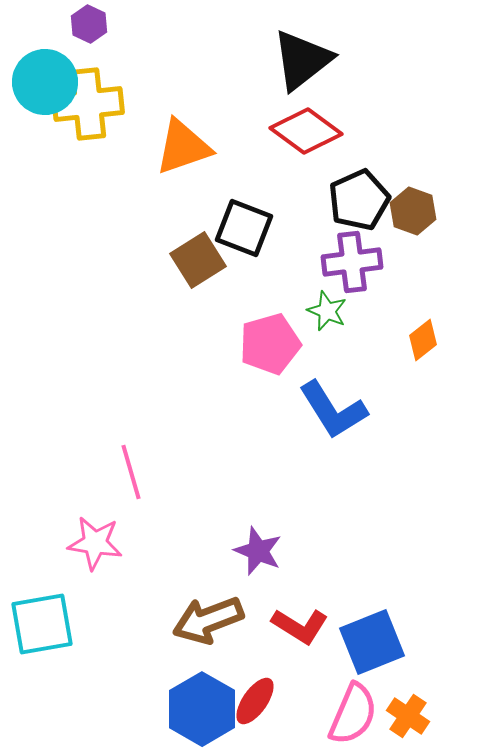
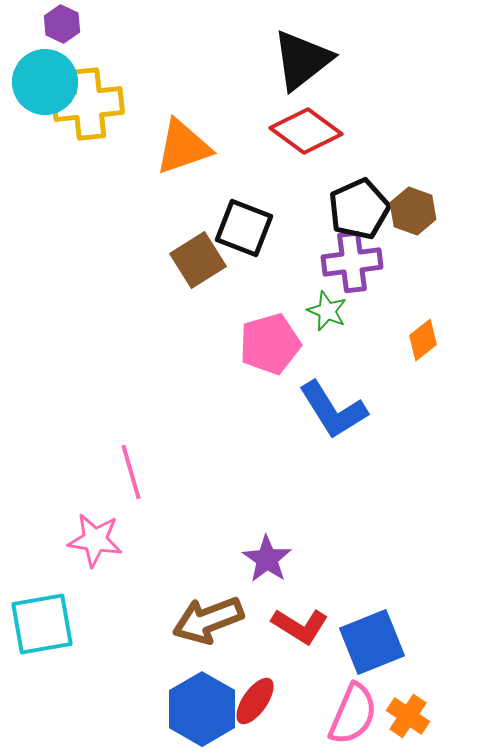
purple hexagon: moved 27 px left
black pentagon: moved 9 px down
pink star: moved 3 px up
purple star: moved 9 px right, 8 px down; rotated 12 degrees clockwise
